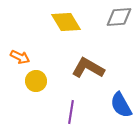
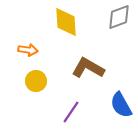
gray diamond: rotated 16 degrees counterclockwise
yellow diamond: rotated 28 degrees clockwise
orange arrow: moved 8 px right, 7 px up; rotated 18 degrees counterclockwise
purple line: rotated 25 degrees clockwise
